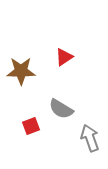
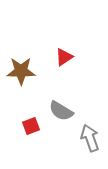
gray semicircle: moved 2 px down
